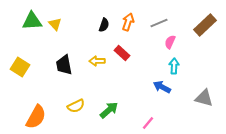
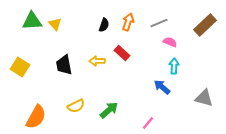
pink semicircle: rotated 88 degrees clockwise
blue arrow: rotated 12 degrees clockwise
